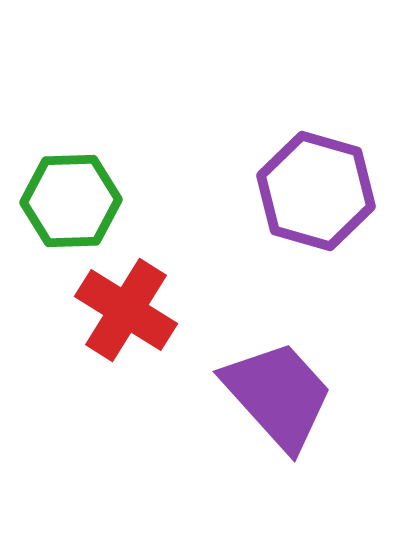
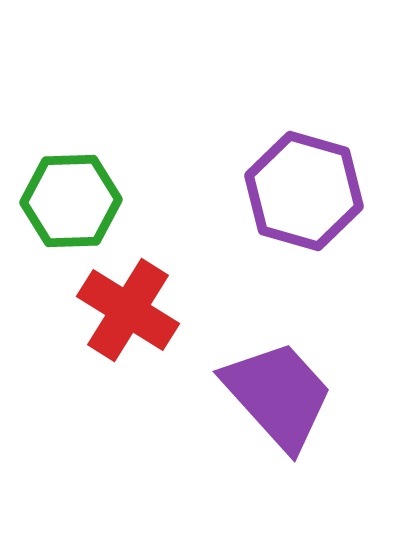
purple hexagon: moved 12 px left
red cross: moved 2 px right
